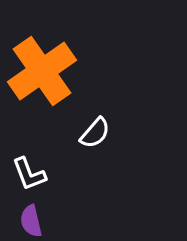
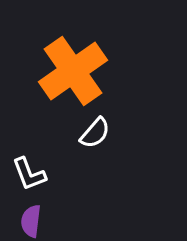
orange cross: moved 31 px right
purple semicircle: rotated 20 degrees clockwise
